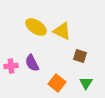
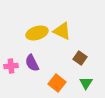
yellow ellipse: moved 1 px right, 6 px down; rotated 50 degrees counterclockwise
brown square: moved 2 px down; rotated 16 degrees clockwise
